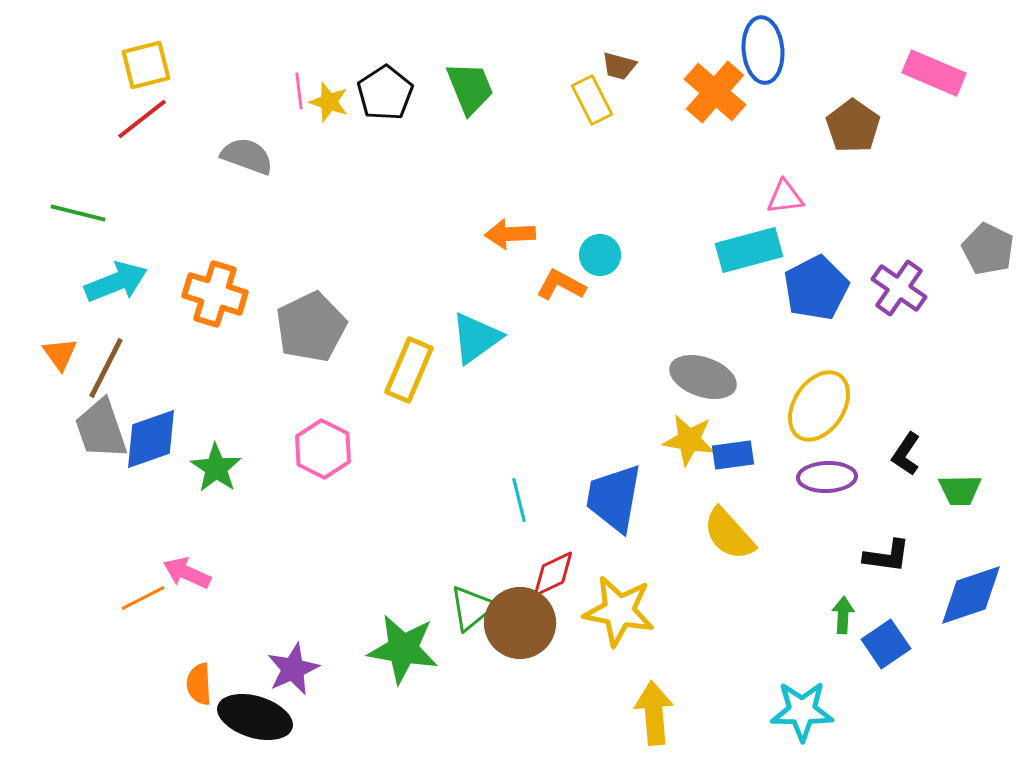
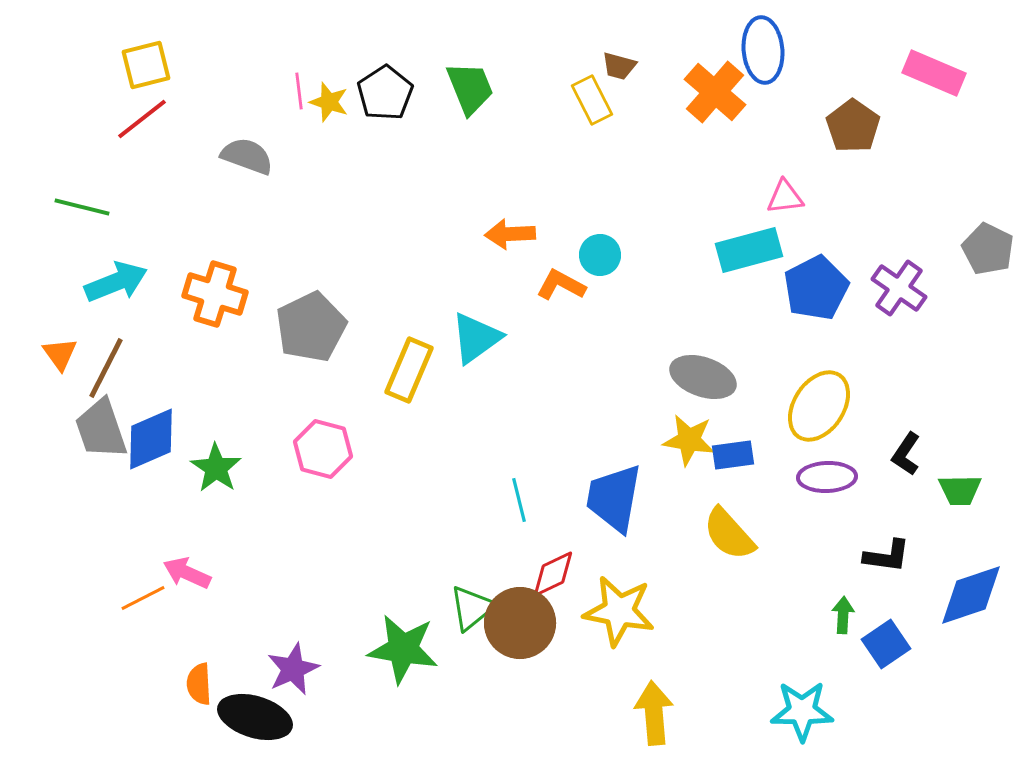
green line at (78, 213): moved 4 px right, 6 px up
blue diamond at (151, 439): rotated 4 degrees counterclockwise
pink hexagon at (323, 449): rotated 12 degrees counterclockwise
